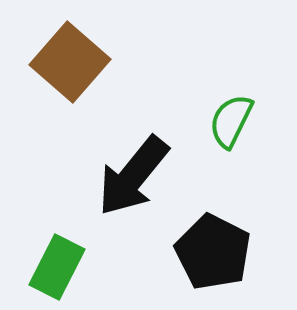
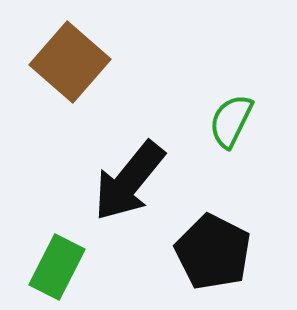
black arrow: moved 4 px left, 5 px down
